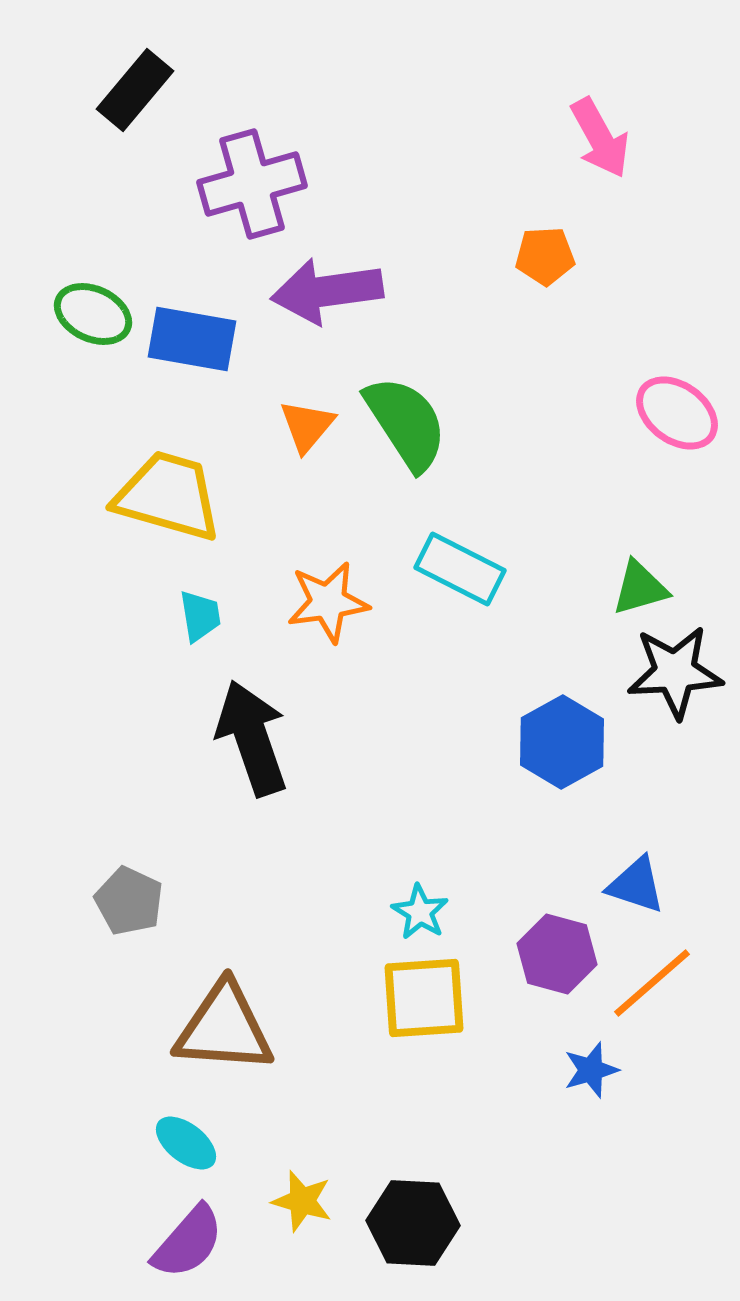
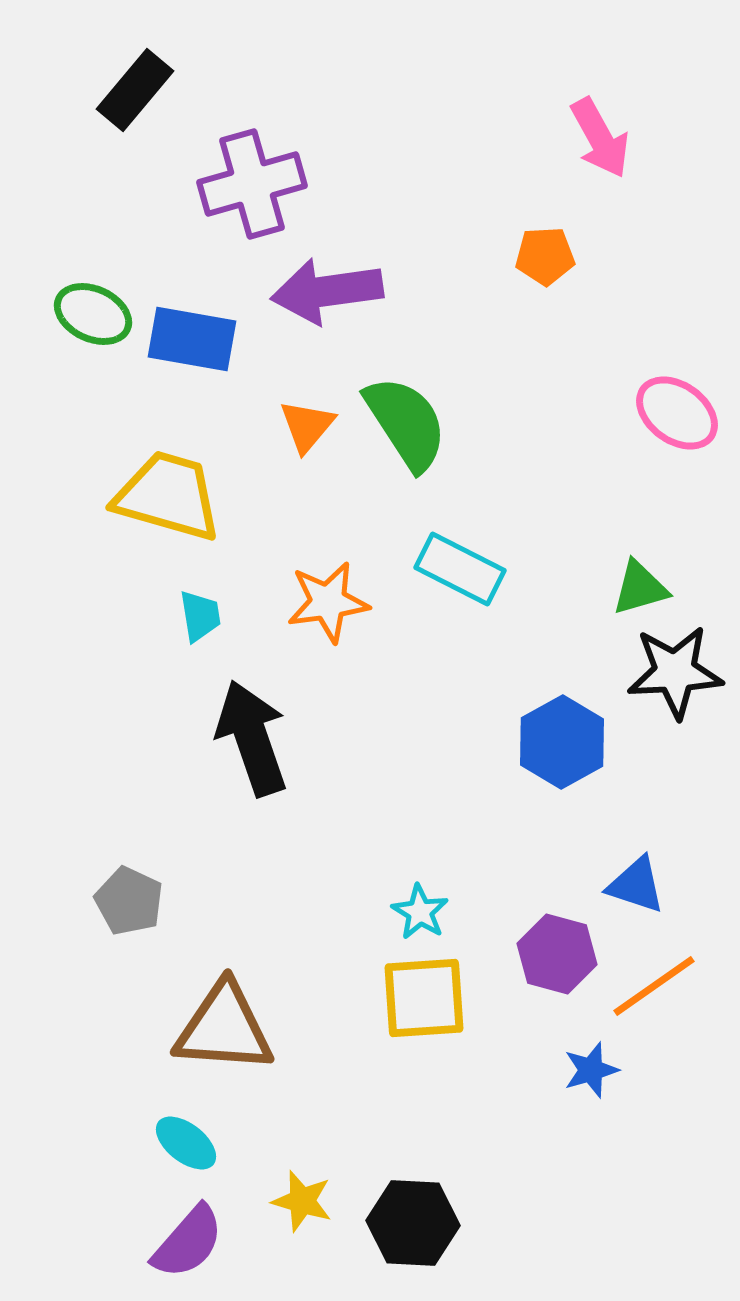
orange line: moved 2 px right, 3 px down; rotated 6 degrees clockwise
